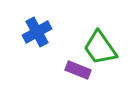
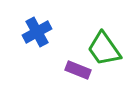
green trapezoid: moved 4 px right, 1 px down
